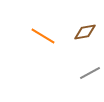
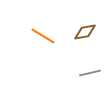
gray line: rotated 15 degrees clockwise
